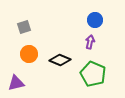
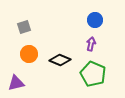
purple arrow: moved 1 px right, 2 px down
